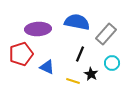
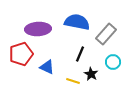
cyan circle: moved 1 px right, 1 px up
